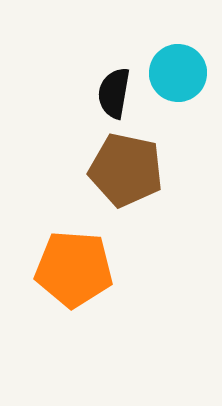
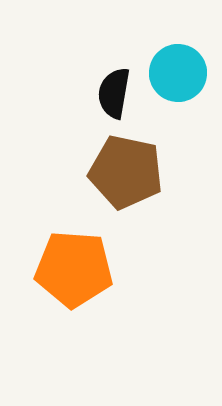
brown pentagon: moved 2 px down
